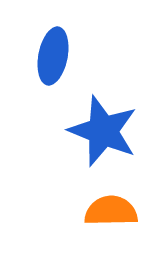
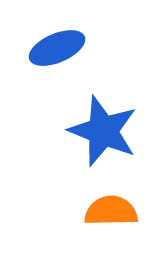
blue ellipse: moved 4 px right, 8 px up; rotated 56 degrees clockwise
